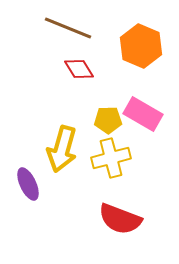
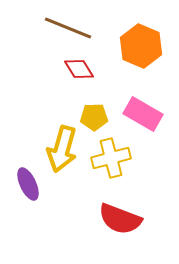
yellow pentagon: moved 14 px left, 3 px up
